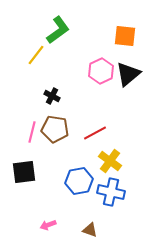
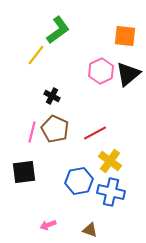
brown pentagon: rotated 16 degrees clockwise
